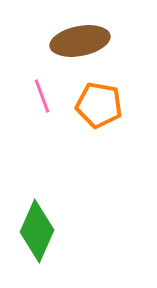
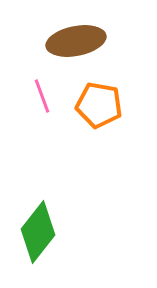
brown ellipse: moved 4 px left
green diamond: moved 1 px right, 1 px down; rotated 14 degrees clockwise
